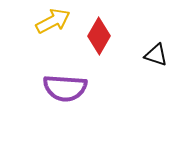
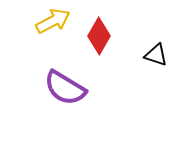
purple semicircle: rotated 27 degrees clockwise
